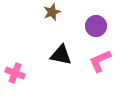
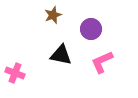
brown star: moved 1 px right, 3 px down
purple circle: moved 5 px left, 3 px down
pink L-shape: moved 2 px right, 1 px down
